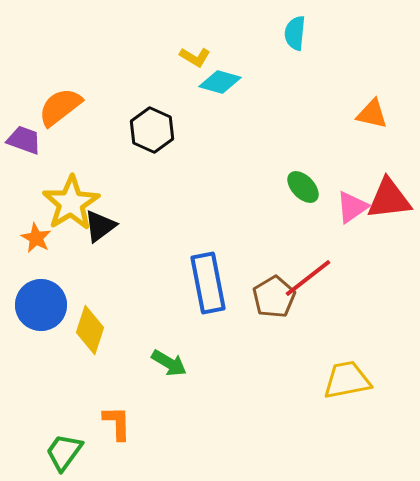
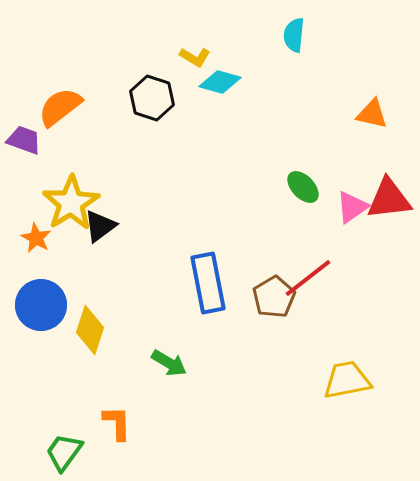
cyan semicircle: moved 1 px left, 2 px down
black hexagon: moved 32 px up; rotated 6 degrees counterclockwise
